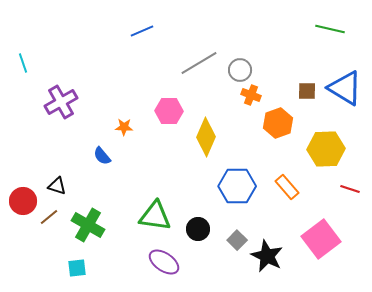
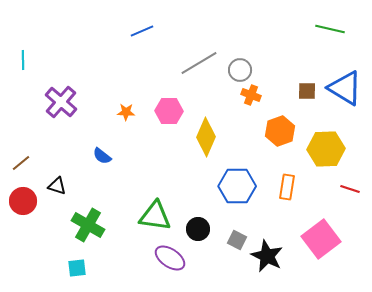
cyan line: moved 3 px up; rotated 18 degrees clockwise
purple cross: rotated 20 degrees counterclockwise
orange hexagon: moved 2 px right, 8 px down
orange star: moved 2 px right, 15 px up
blue semicircle: rotated 12 degrees counterclockwise
orange rectangle: rotated 50 degrees clockwise
brown line: moved 28 px left, 54 px up
gray square: rotated 18 degrees counterclockwise
purple ellipse: moved 6 px right, 4 px up
